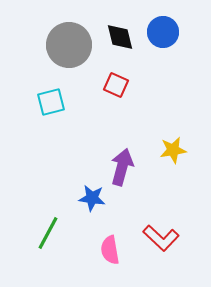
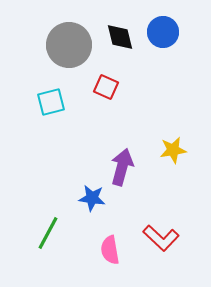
red square: moved 10 px left, 2 px down
